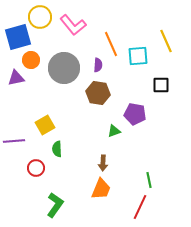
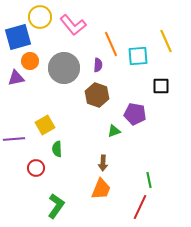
orange circle: moved 1 px left, 1 px down
black square: moved 1 px down
brown hexagon: moved 1 px left, 2 px down; rotated 10 degrees clockwise
purple line: moved 2 px up
green L-shape: moved 1 px right, 1 px down
